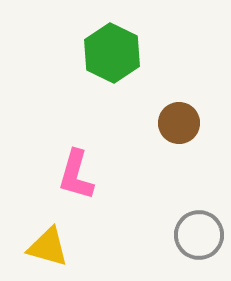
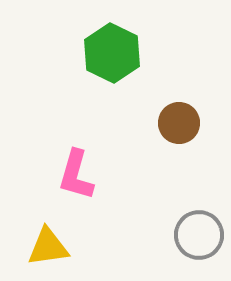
yellow triangle: rotated 24 degrees counterclockwise
